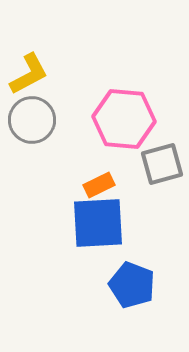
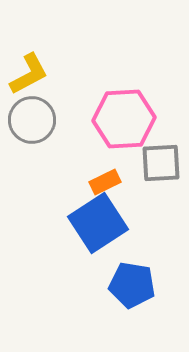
pink hexagon: rotated 8 degrees counterclockwise
gray square: moved 1 px left, 1 px up; rotated 12 degrees clockwise
orange rectangle: moved 6 px right, 3 px up
blue square: rotated 30 degrees counterclockwise
blue pentagon: rotated 12 degrees counterclockwise
